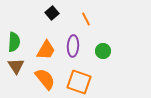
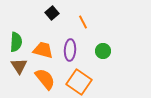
orange line: moved 3 px left, 3 px down
green semicircle: moved 2 px right
purple ellipse: moved 3 px left, 4 px down
orange trapezoid: moved 3 px left; rotated 105 degrees counterclockwise
brown triangle: moved 3 px right
orange square: rotated 15 degrees clockwise
